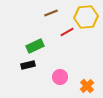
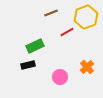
yellow hexagon: rotated 15 degrees counterclockwise
orange cross: moved 19 px up
